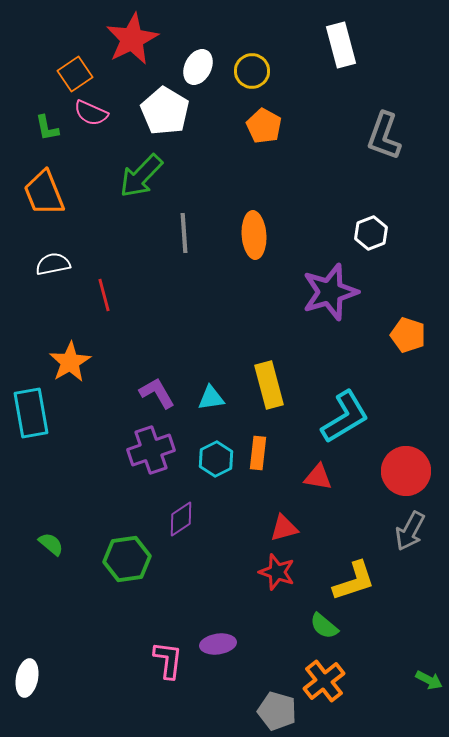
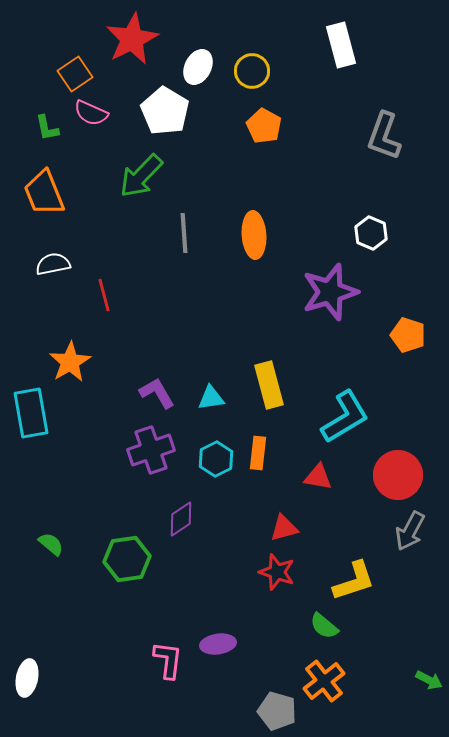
white hexagon at (371, 233): rotated 16 degrees counterclockwise
red circle at (406, 471): moved 8 px left, 4 px down
